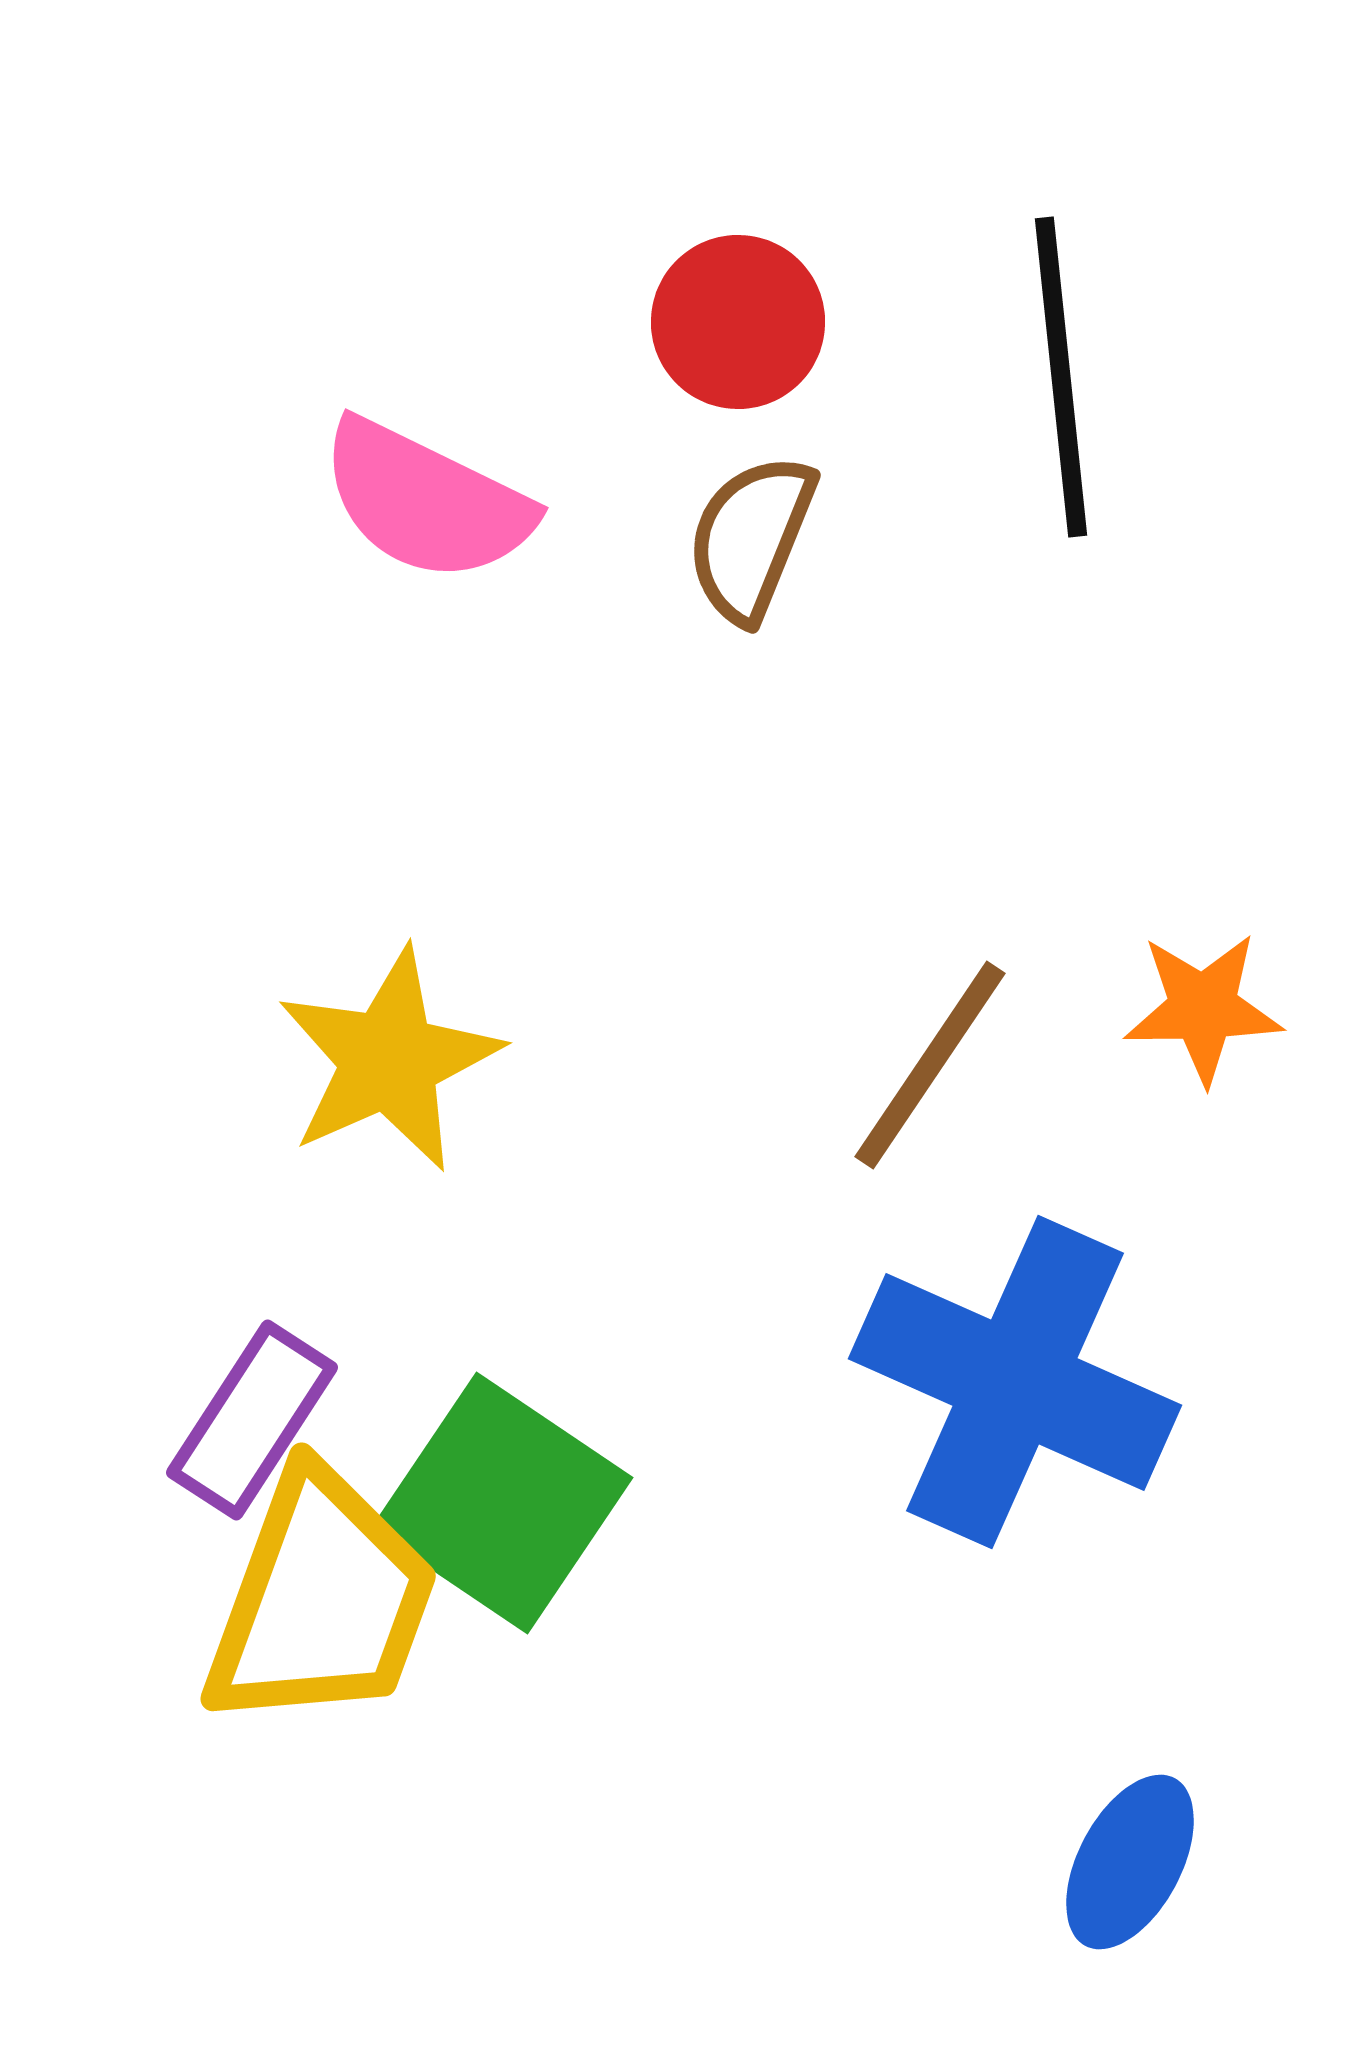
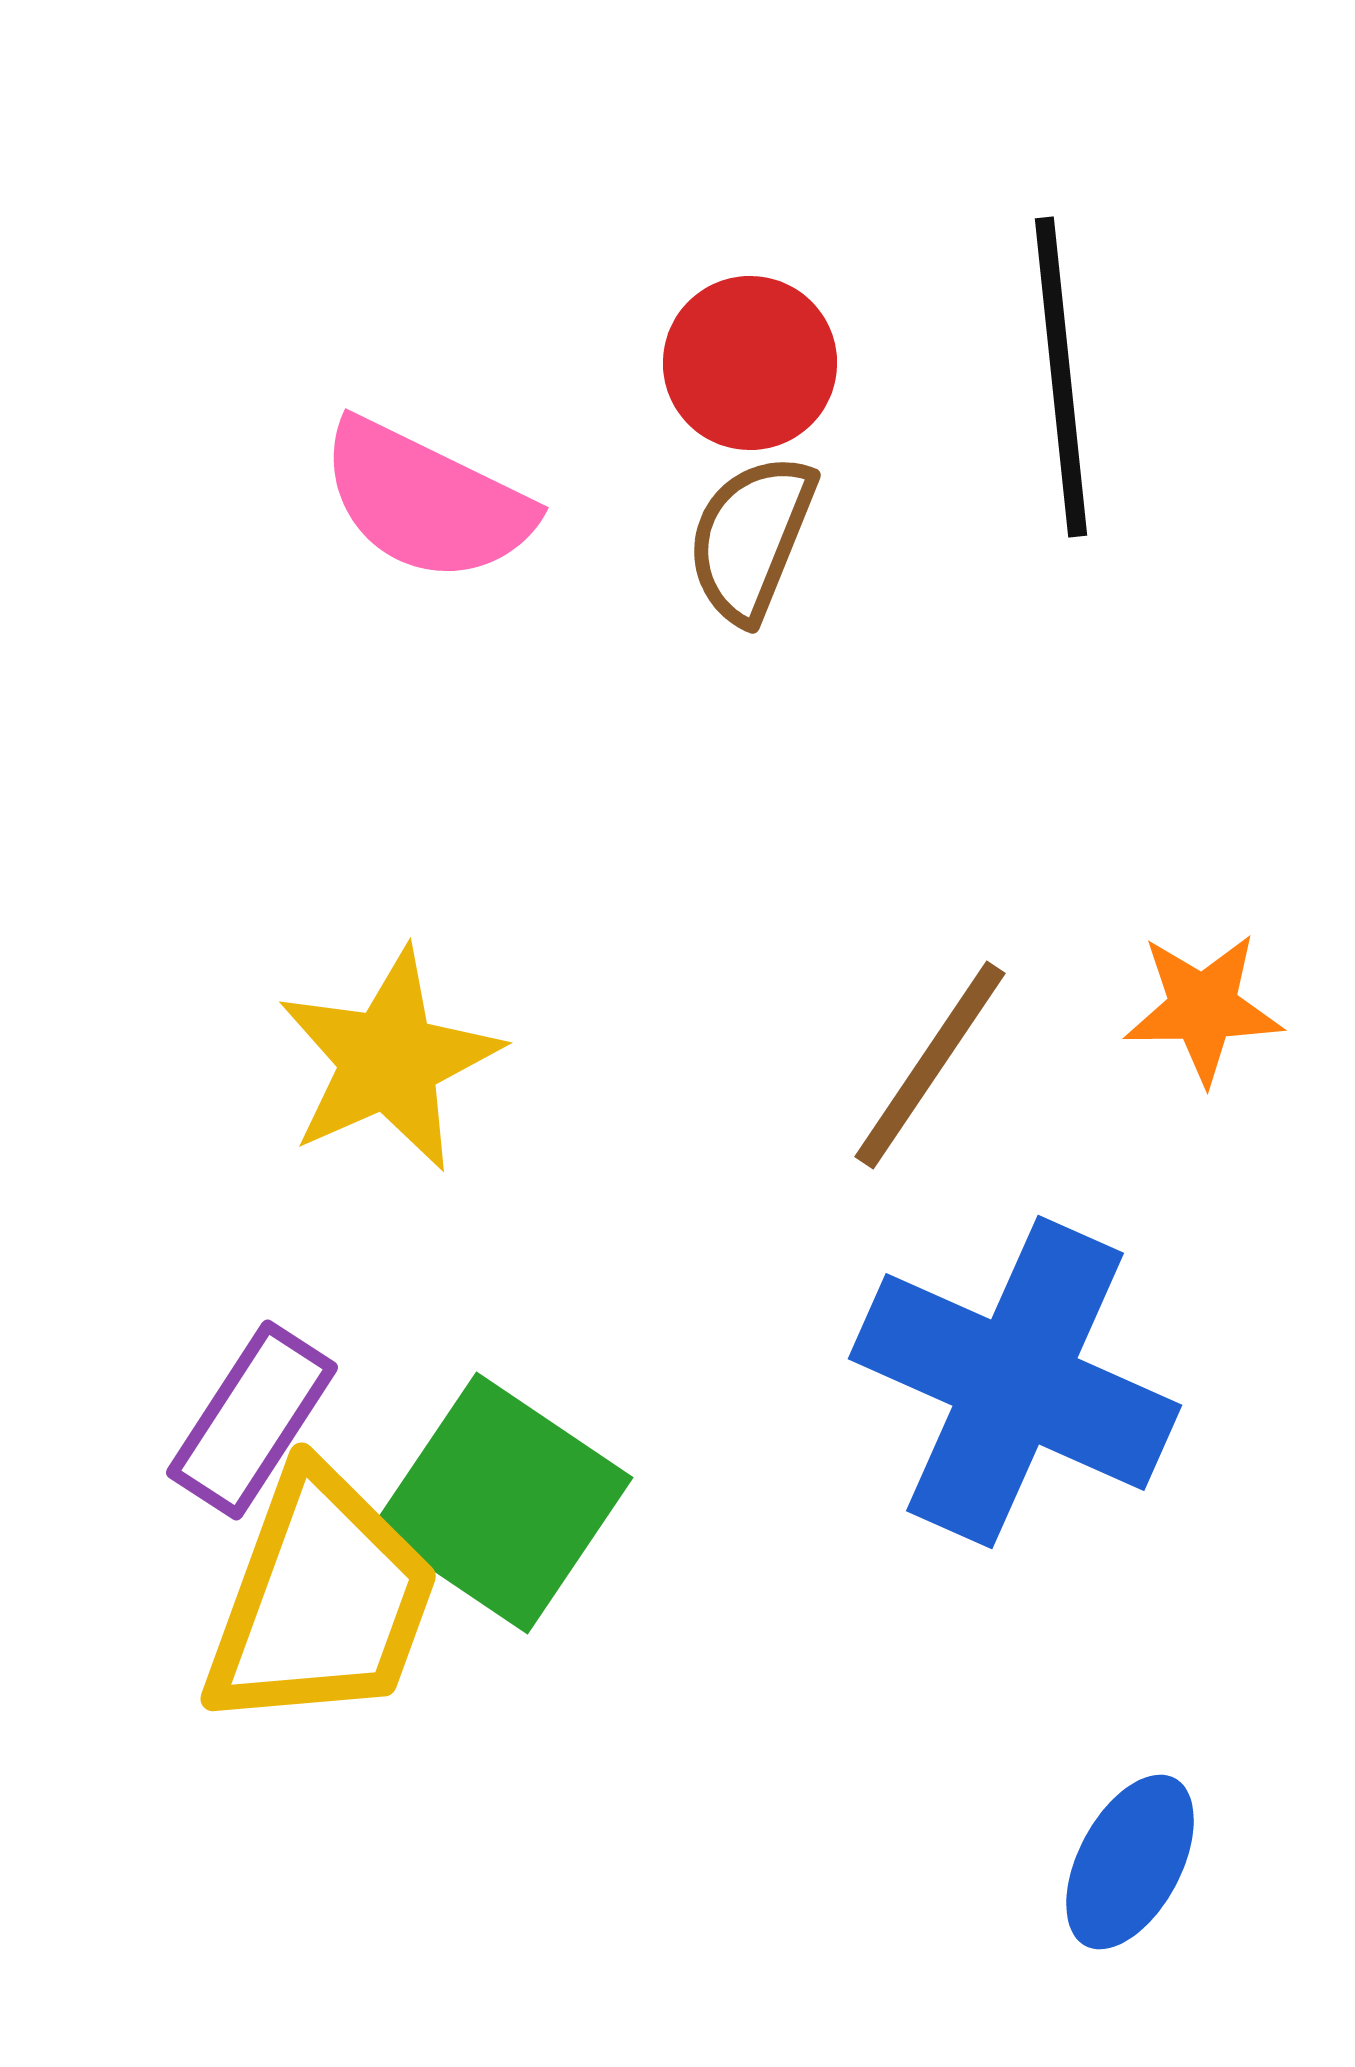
red circle: moved 12 px right, 41 px down
